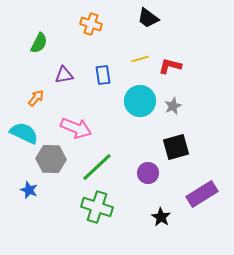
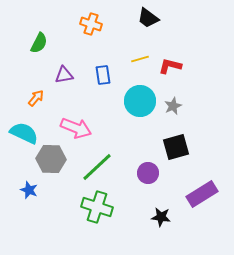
black star: rotated 24 degrees counterclockwise
